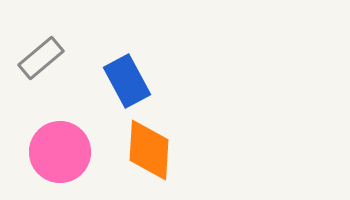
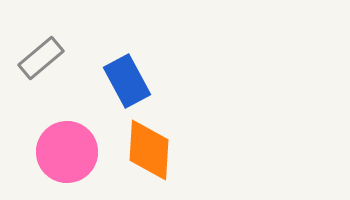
pink circle: moved 7 px right
